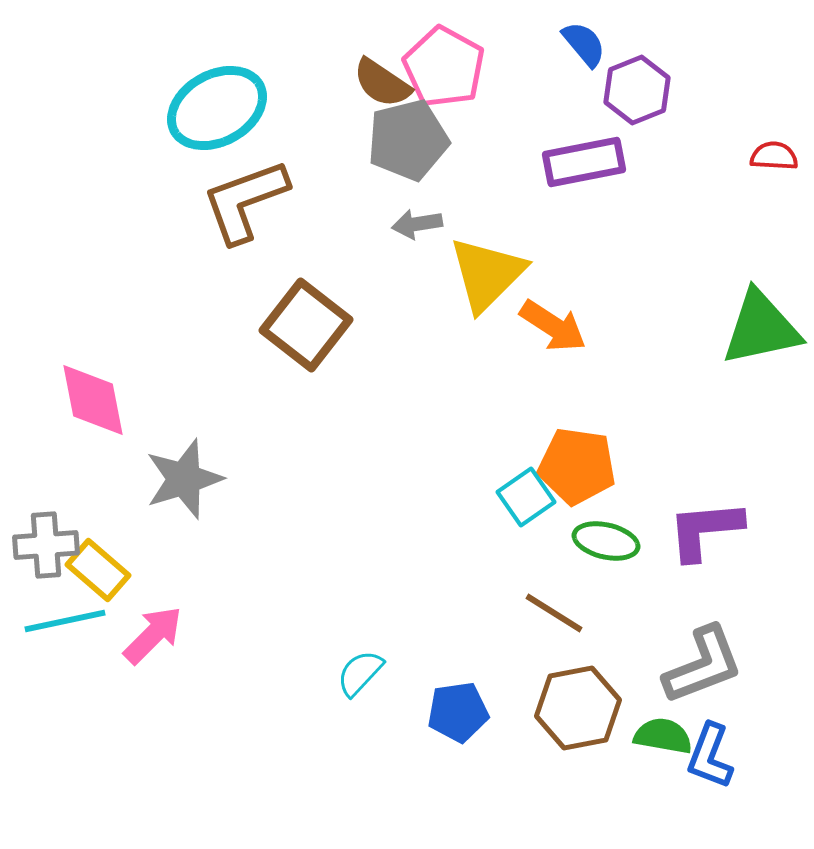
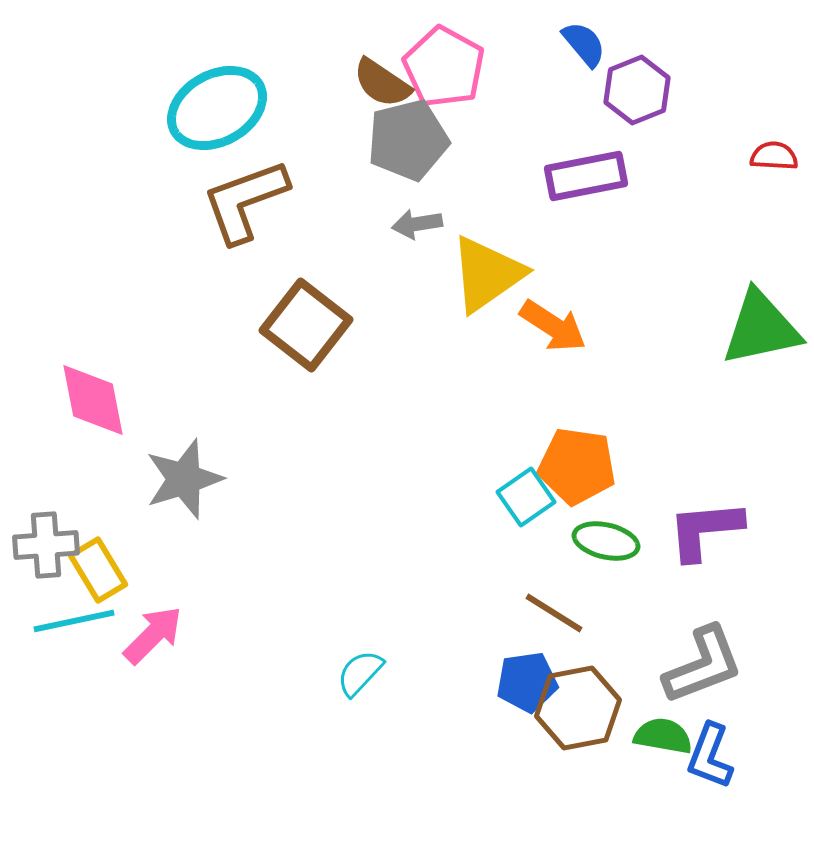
purple rectangle: moved 2 px right, 14 px down
yellow triangle: rotated 10 degrees clockwise
yellow rectangle: rotated 18 degrees clockwise
cyan line: moved 9 px right
blue pentagon: moved 69 px right, 30 px up
